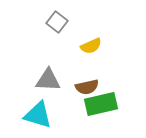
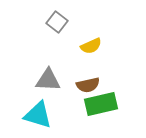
brown semicircle: moved 1 px right, 2 px up
